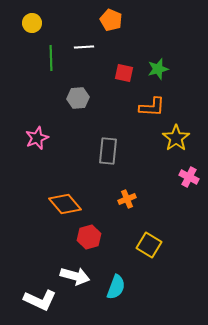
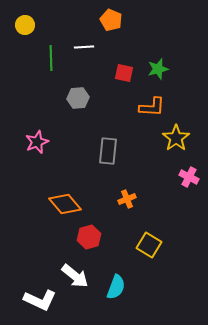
yellow circle: moved 7 px left, 2 px down
pink star: moved 4 px down
white arrow: rotated 24 degrees clockwise
